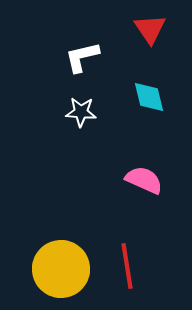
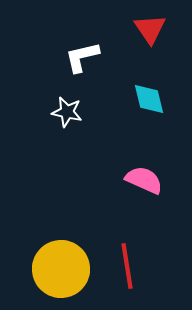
cyan diamond: moved 2 px down
white star: moved 14 px left; rotated 8 degrees clockwise
